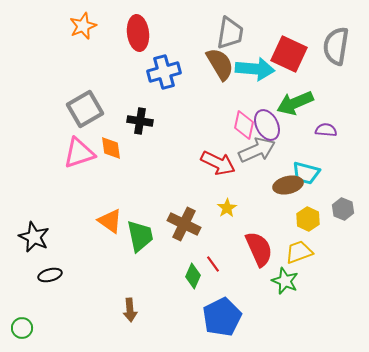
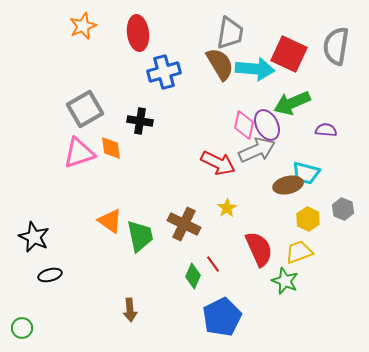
green arrow: moved 3 px left
